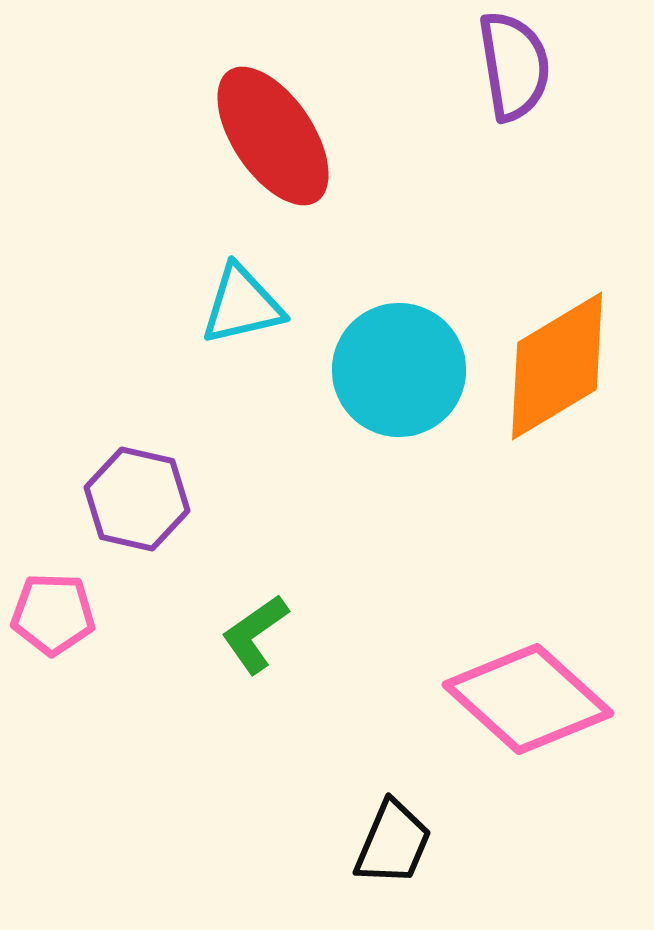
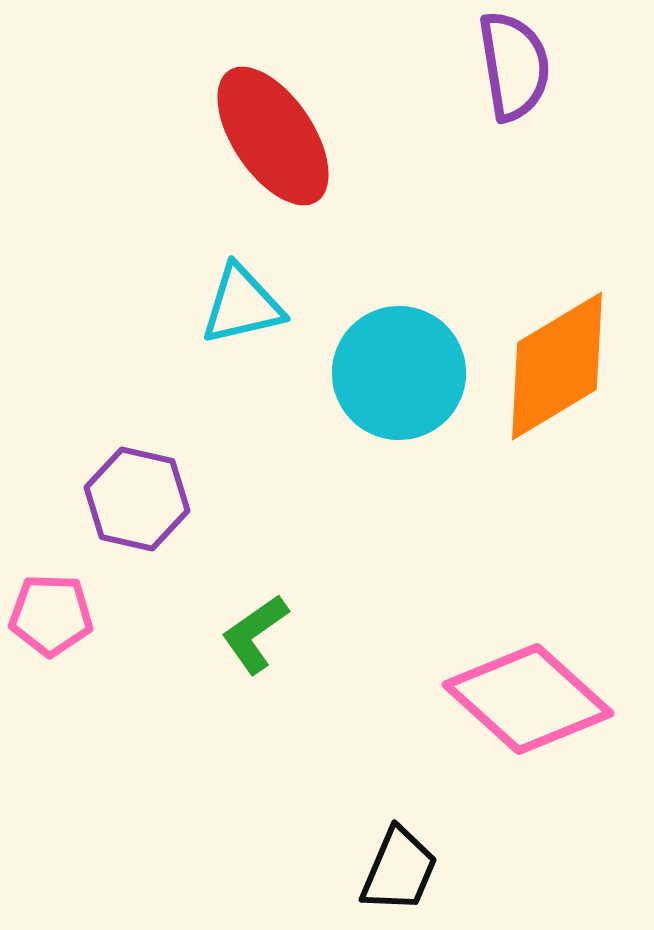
cyan circle: moved 3 px down
pink pentagon: moved 2 px left, 1 px down
black trapezoid: moved 6 px right, 27 px down
